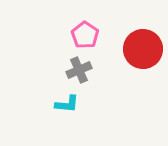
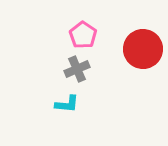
pink pentagon: moved 2 px left
gray cross: moved 2 px left, 1 px up
